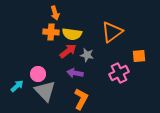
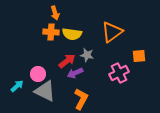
red arrow: moved 1 px left, 10 px down
purple arrow: rotated 35 degrees counterclockwise
gray triangle: rotated 20 degrees counterclockwise
